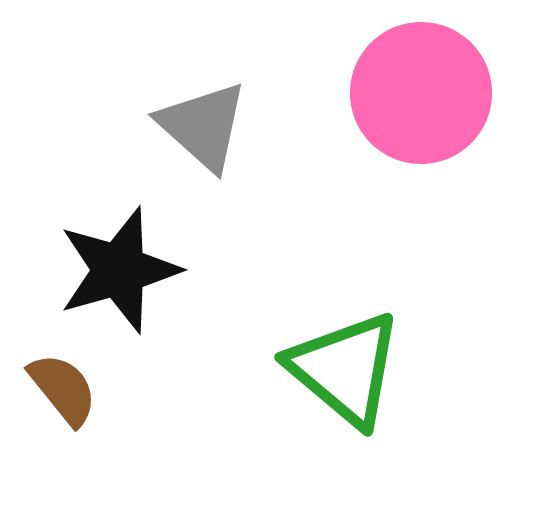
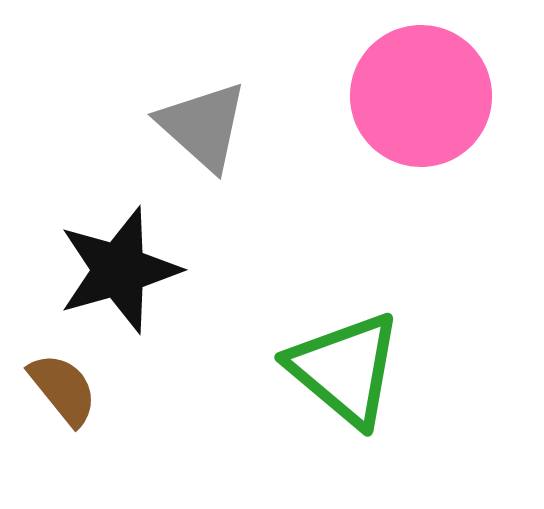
pink circle: moved 3 px down
